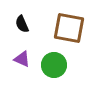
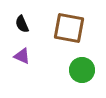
purple triangle: moved 3 px up
green circle: moved 28 px right, 5 px down
